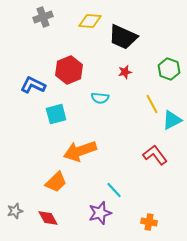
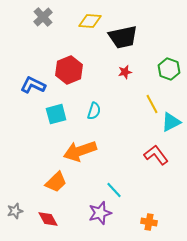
gray cross: rotated 24 degrees counterclockwise
black trapezoid: rotated 36 degrees counterclockwise
cyan semicircle: moved 6 px left, 13 px down; rotated 78 degrees counterclockwise
cyan triangle: moved 1 px left, 2 px down
red L-shape: moved 1 px right
red diamond: moved 1 px down
